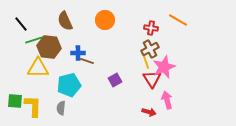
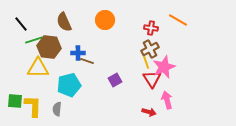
brown semicircle: moved 1 px left, 1 px down
gray semicircle: moved 4 px left, 1 px down
